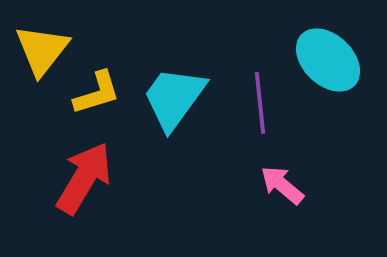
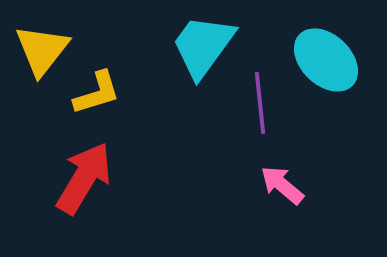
cyan ellipse: moved 2 px left
cyan trapezoid: moved 29 px right, 52 px up
